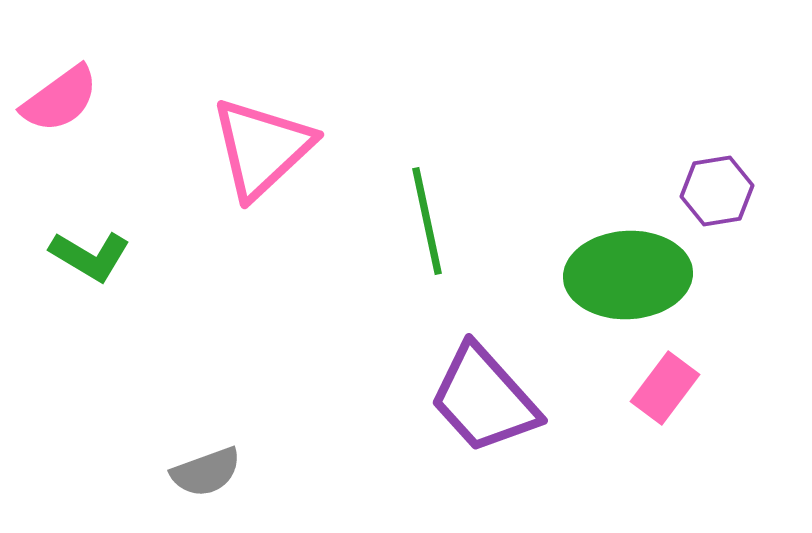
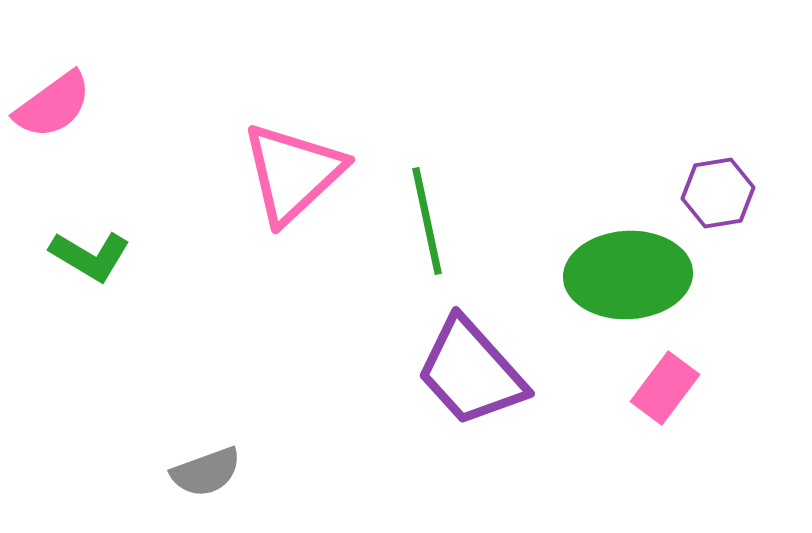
pink semicircle: moved 7 px left, 6 px down
pink triangle: moved 31 px right, 25 px down
purple hexagon: moved 1 px right, 2 px down
purple trapezoid: moved 13 px left, 27 px up
